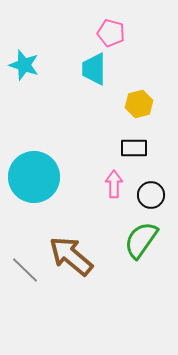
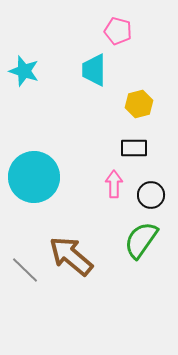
pink pentagon: moved 7 px right, 2 px up
cyan star: moved 6 px down
cyan trapezoid: moved 1 px down
